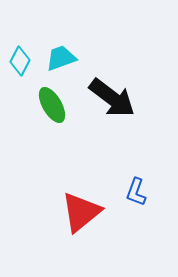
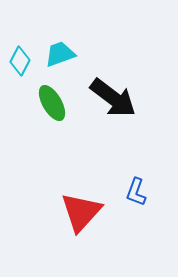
cyan trapezoid: moved 1 px left, 4 px up
black arrow: moved 1 px right
green ellipse: moved 2 px up
red triangle: rotated 9 degrees counterclockwise
